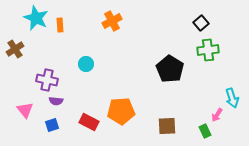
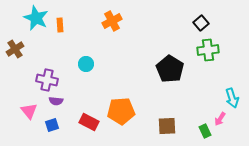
pink triangle: moved 4 px right, 1 px down
pink arrow: moved 3 px right, 4 px down
